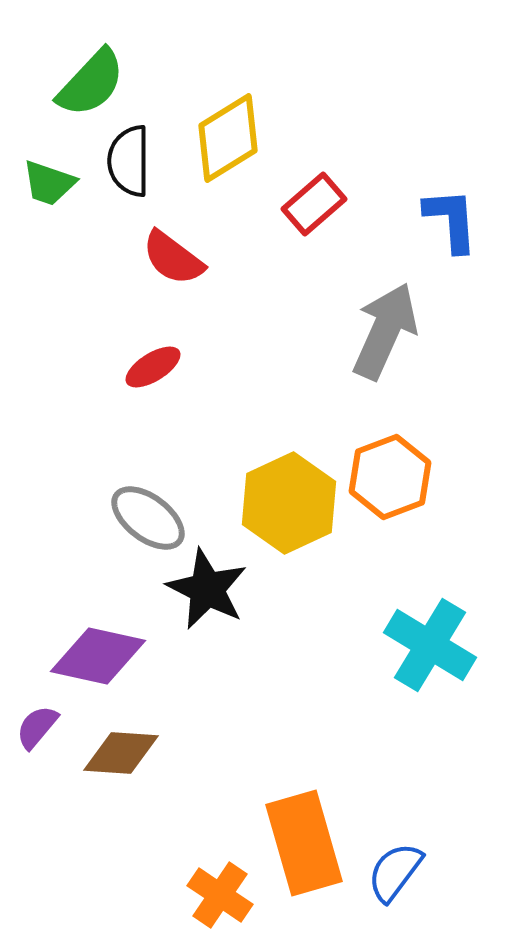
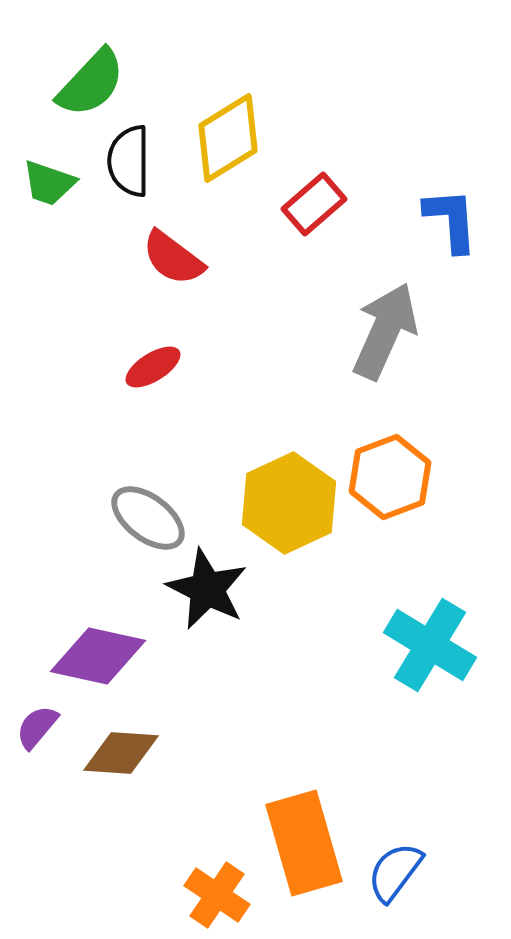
orange cross: moved 3 px left
